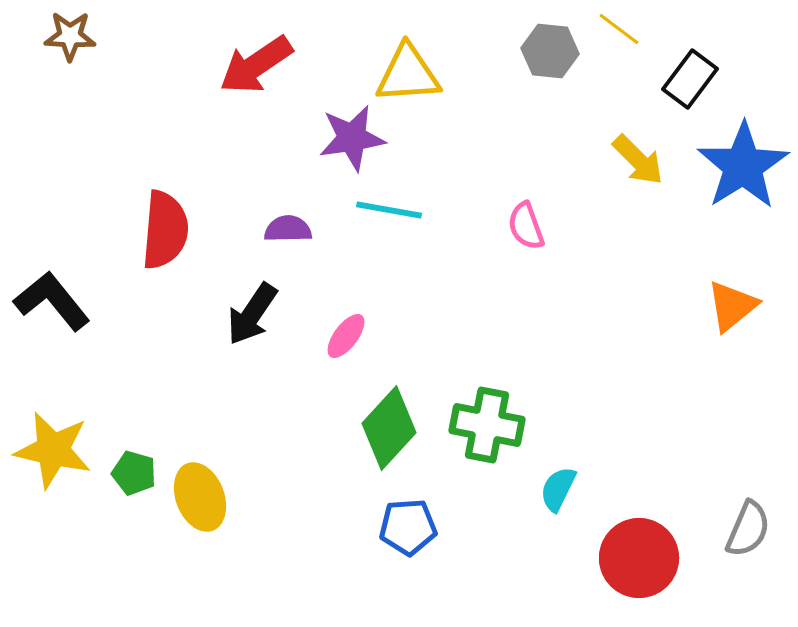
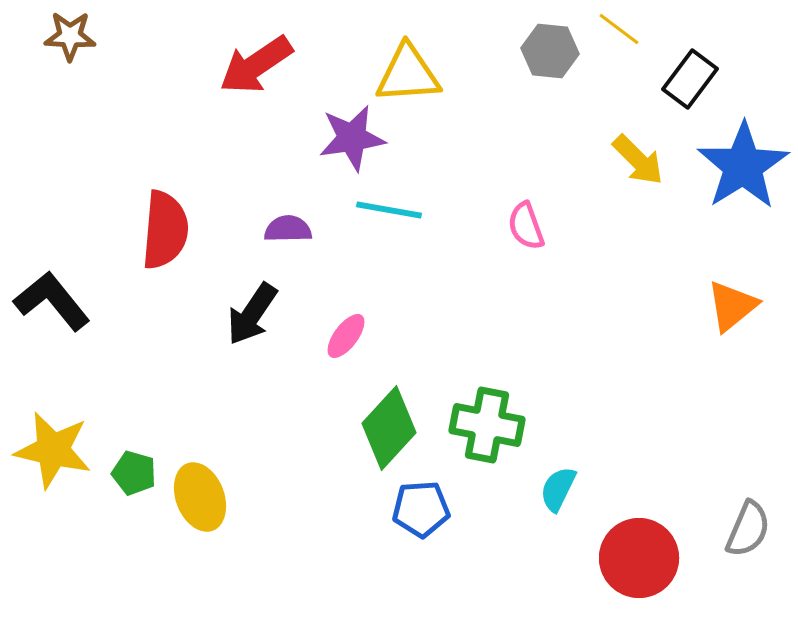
blue pentagon: moved 13 px right, 18 px up
